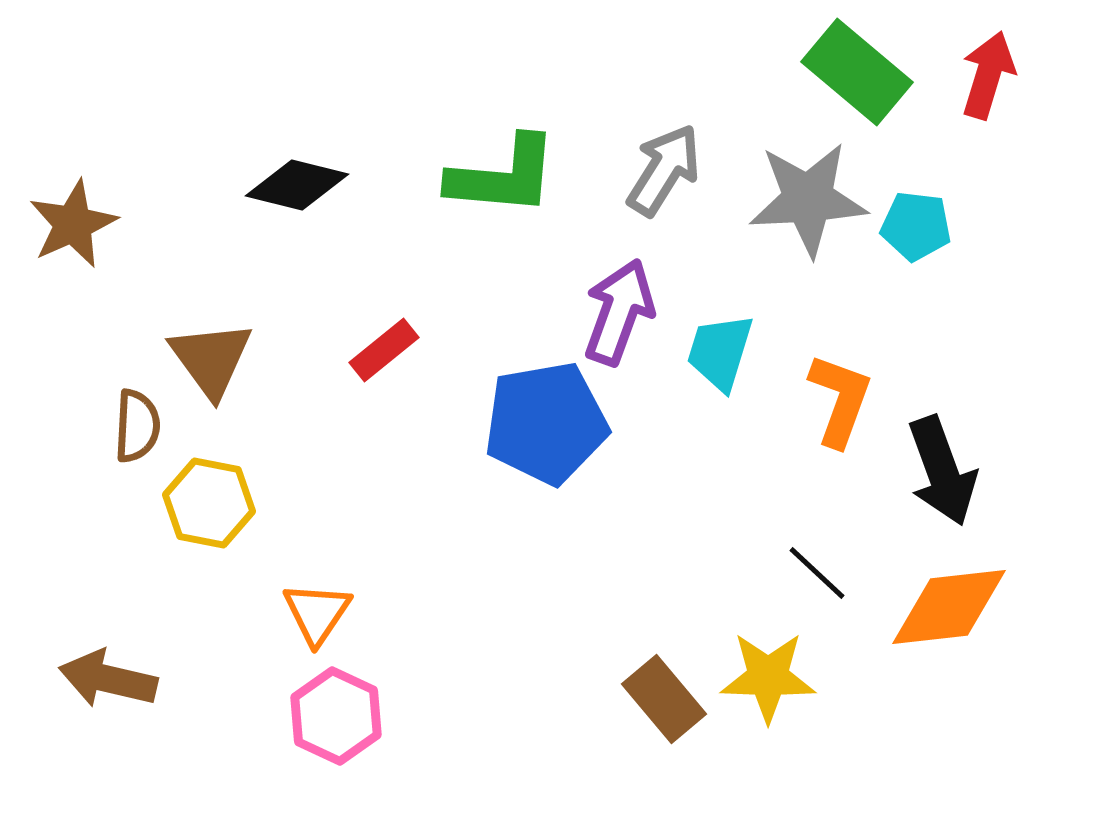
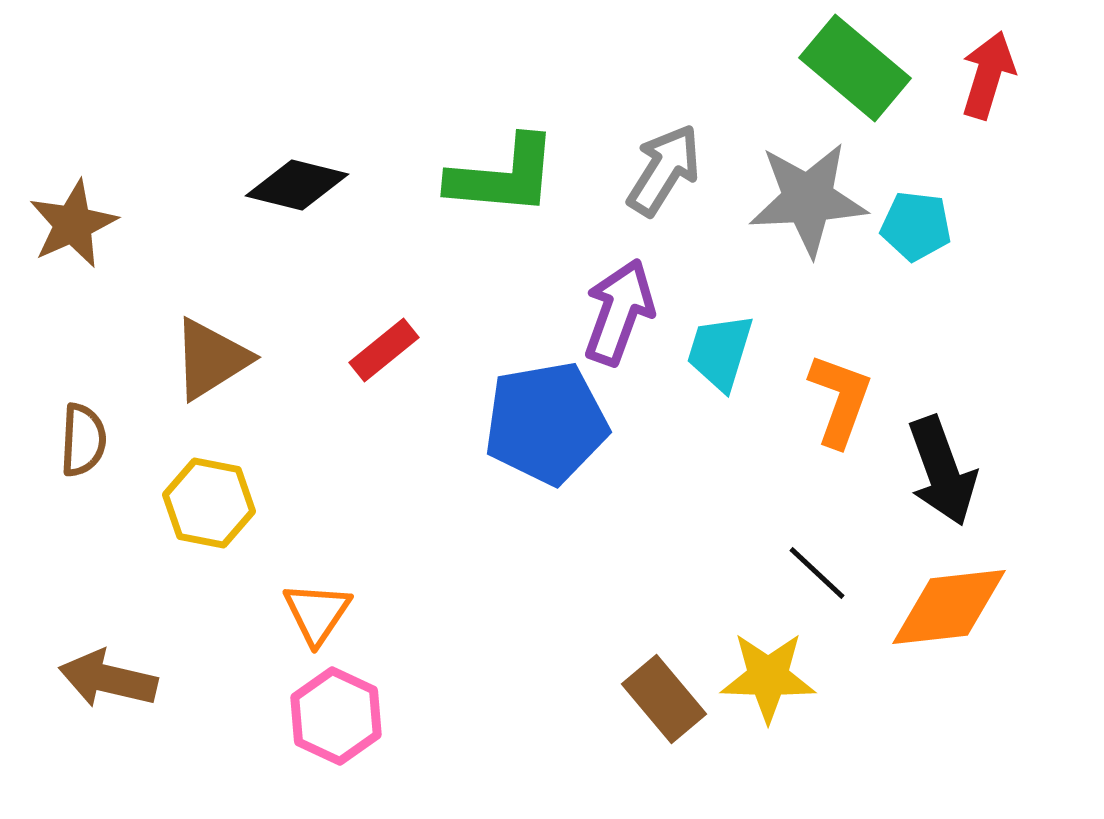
green rectangle: moved 2 px left, 4 px up
brown triangle: rotated 34 degrees clockwise
brown semicircle: moved 54 px left, 14 px down
